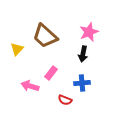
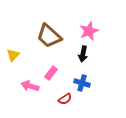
pink star: moved 1 px up
brown trapezoid: moved 4 px right
yellow triangle: moved 4 px left, 6 px down
blue cross: rotated 21 degrees clockwise
red semicircle: moved 1 px up; rotated 56 degrees counterclockwise
